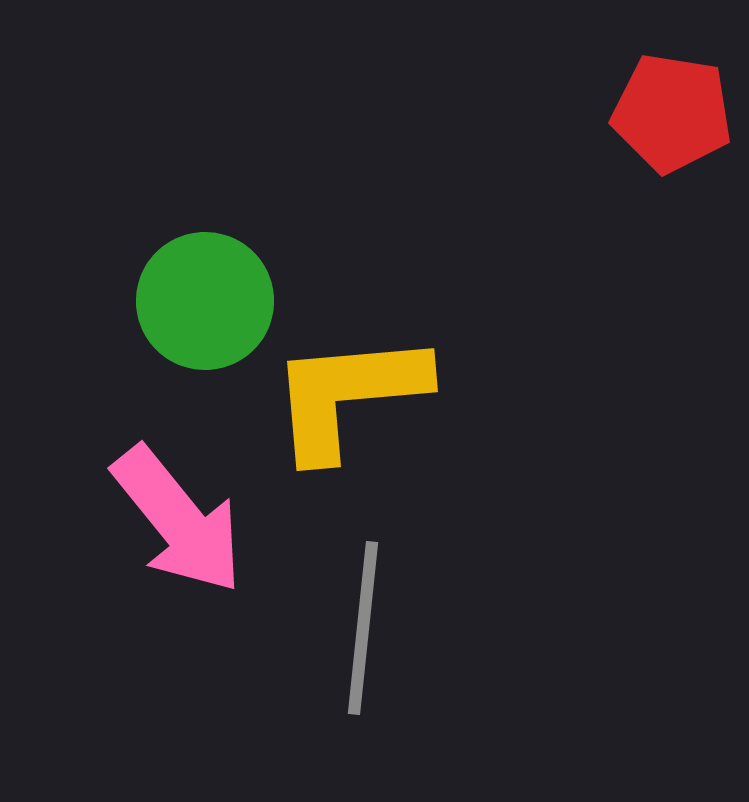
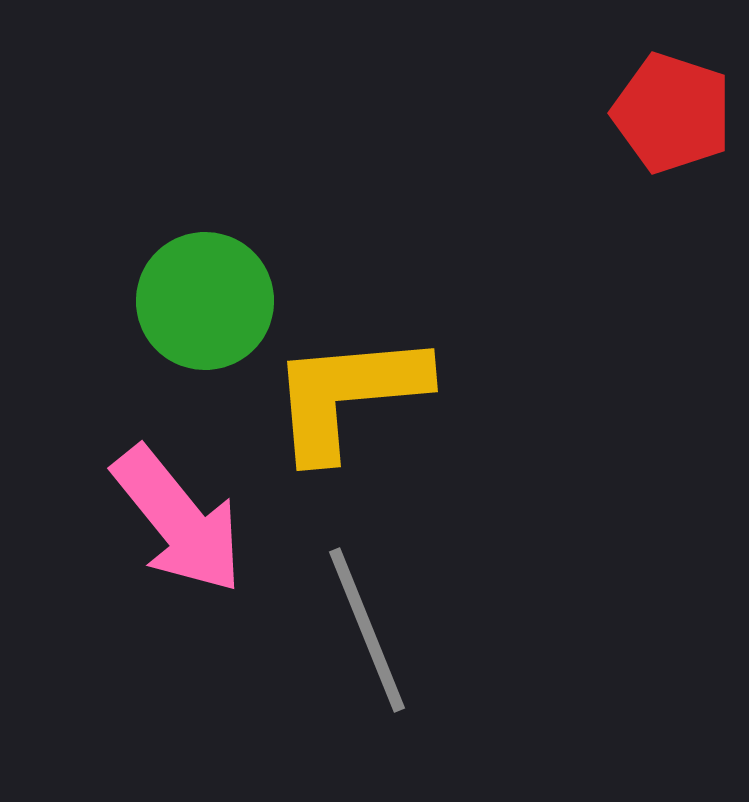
red pentagon: rotated 9 degrees clockwise
gray line: moved 4 px right, 2 px down; rotated 28 degrees counterclockwise
